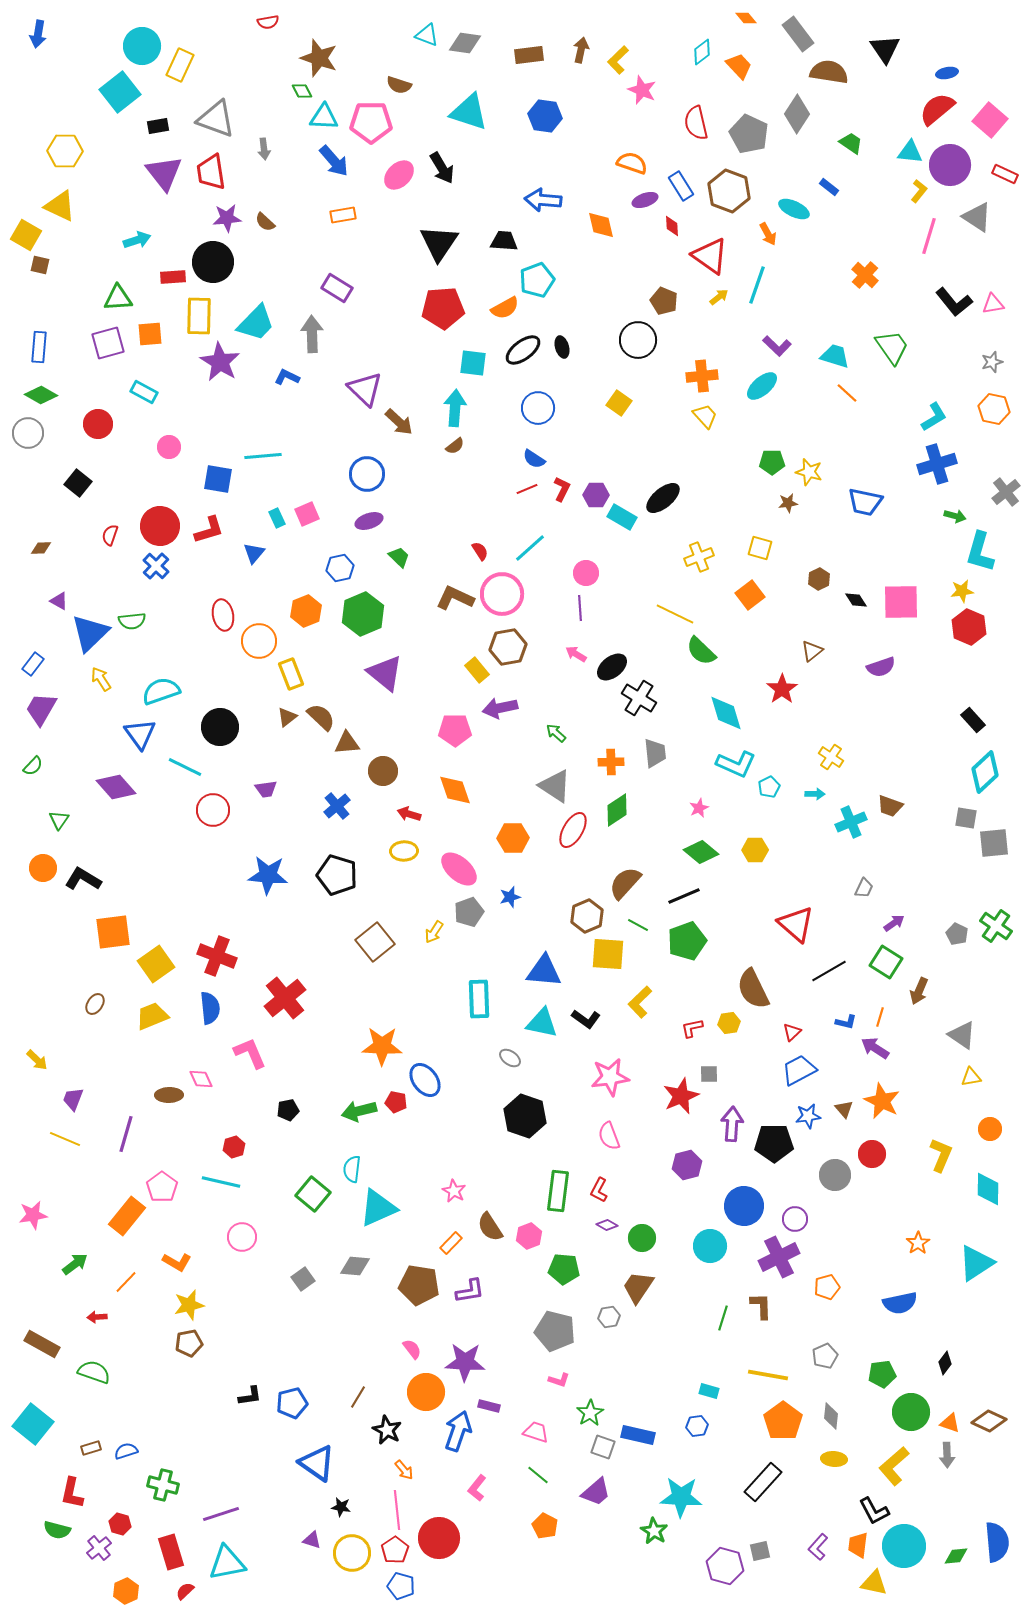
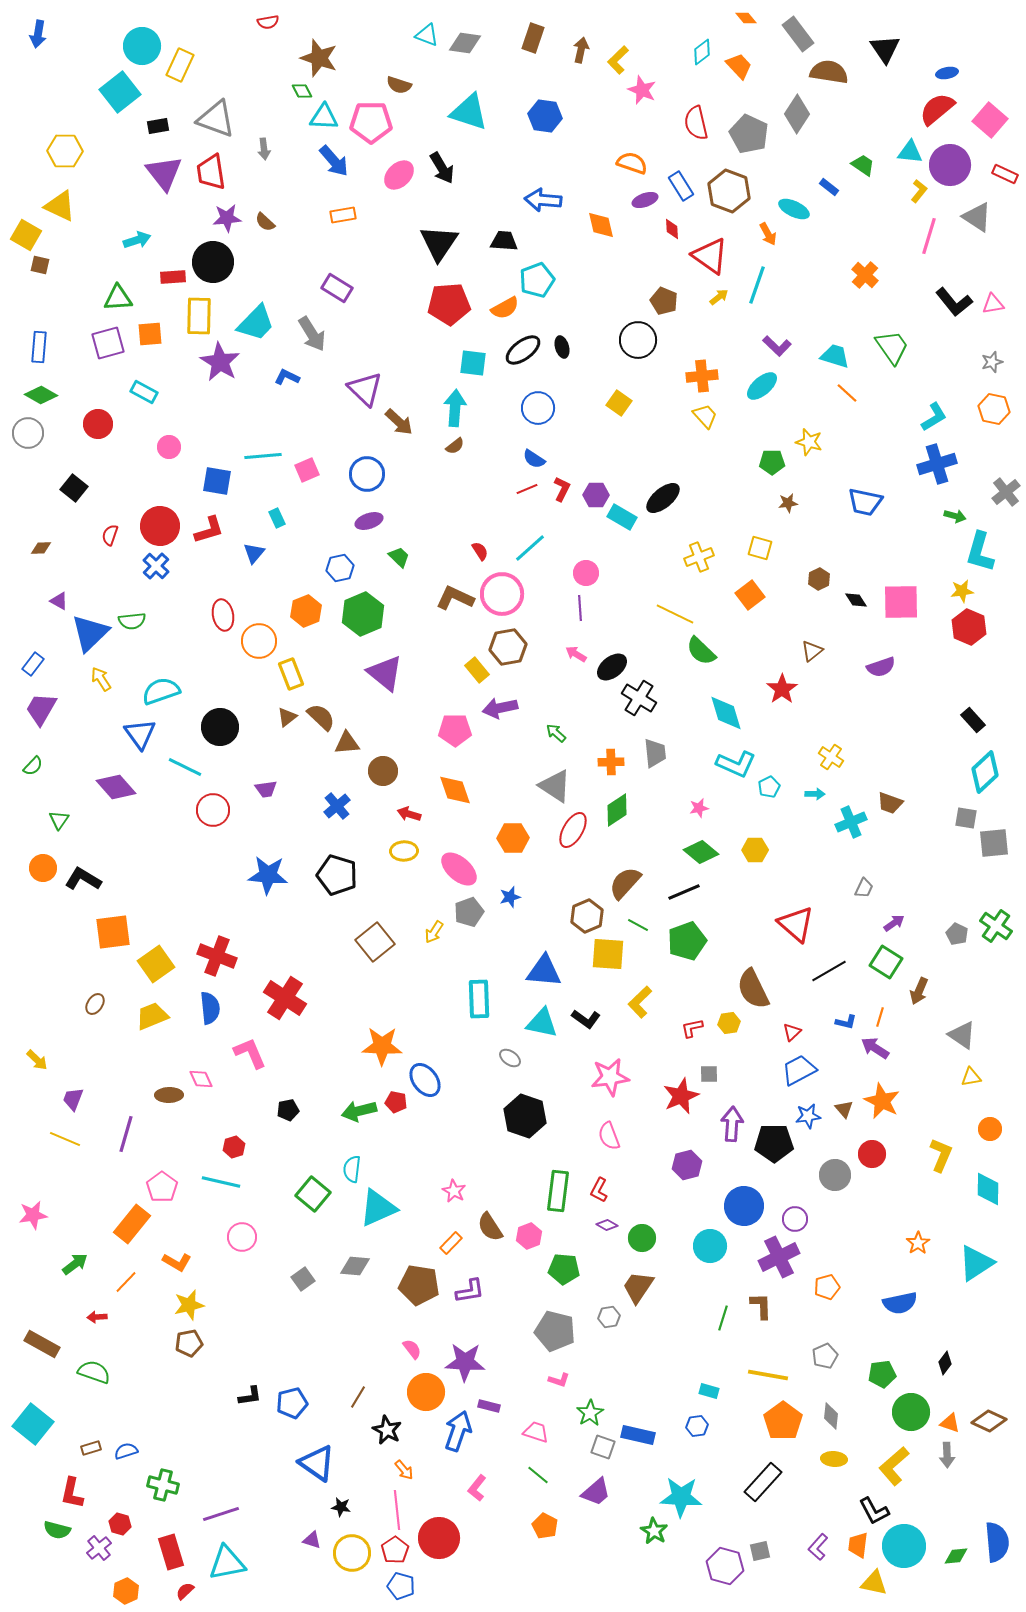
brown rectangle at (529, 55): moved 4 px right, 17 px up; rotated 64 degrees counterclockwise
green trapezoid at (851, 143): moved 12 px right, 22 px down
red diamond at (672, 226): moved 3 px down
red pentagon at (443, 308): moved 6 px right, 4 px up
gray arrow at (312, 334): rotated 150 degrees clockwise
yellow star at (809, 472): moved 30 px up
blue square at (218, 479): moved 1 px left, 2 px down
black square at (78, 483): moved 4 px left, 5 px down
pink square at (307, 514): moved 44 px up
brown trapezoid at (890, 806): moved 3 px up
pink star at (699, 808): rotated 12 degrees clockwise
black line at (684, 896): moved 4 px up
red cross at (285, 998): rotated 18 degrees counterclockwise
orange rectangle at (127, 1216): moved 5 px right, 8 px down
